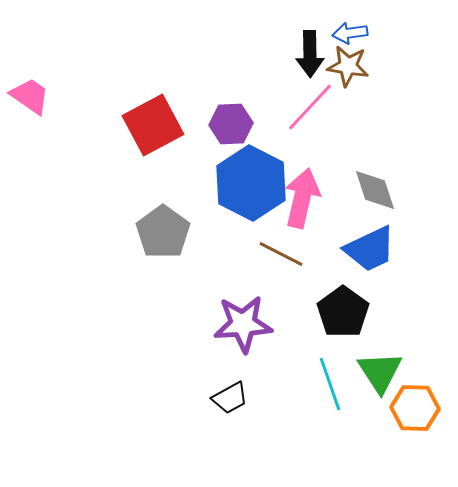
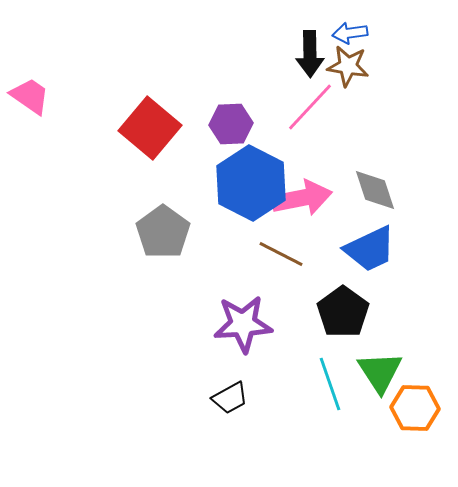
red square: moved 3 px left, 3 px down; rotated 22 degrees counterclockwise
pink arrow: rotated 66 degrees clockwise
